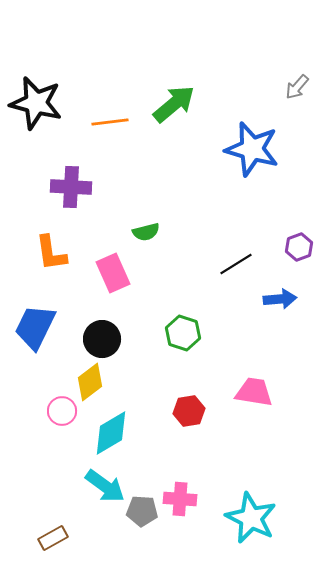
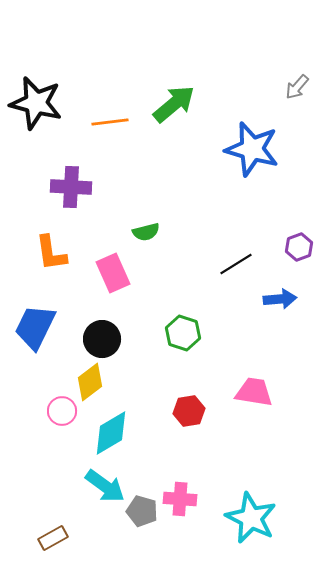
gray pentagon: rotated 12 degrees clockwise
